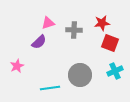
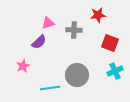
red star: moved 4 px left, 8 px up
pink star: moved 6 px right
gray circle: moved 3 px left
